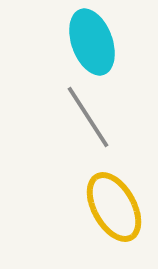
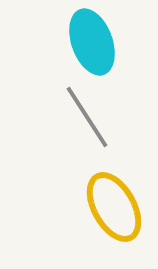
gray line: moved 1 px left
